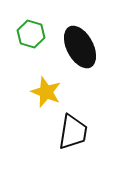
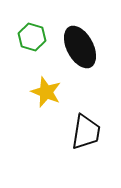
green hexagon: moved 1 px right, 3 px down
black trapezoid: moved 13 px right
